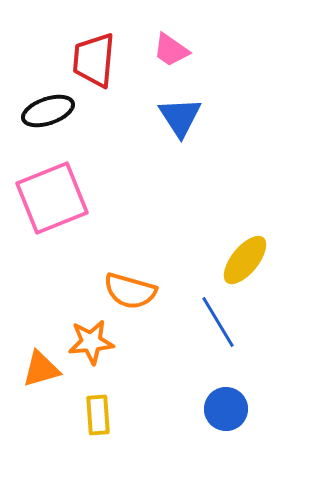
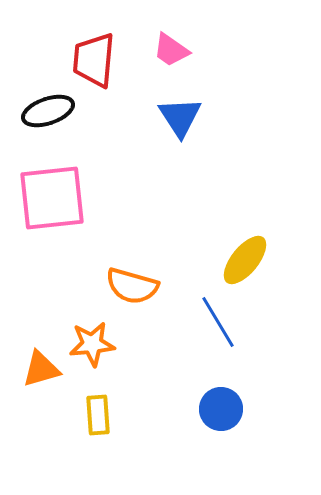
pink square: rotated 16 degrees clockwise
orange semicircle: moved 2 px right, 5 px up
orange star: moved 1 px right, 2 px down
blue circle: moved 5 px left
